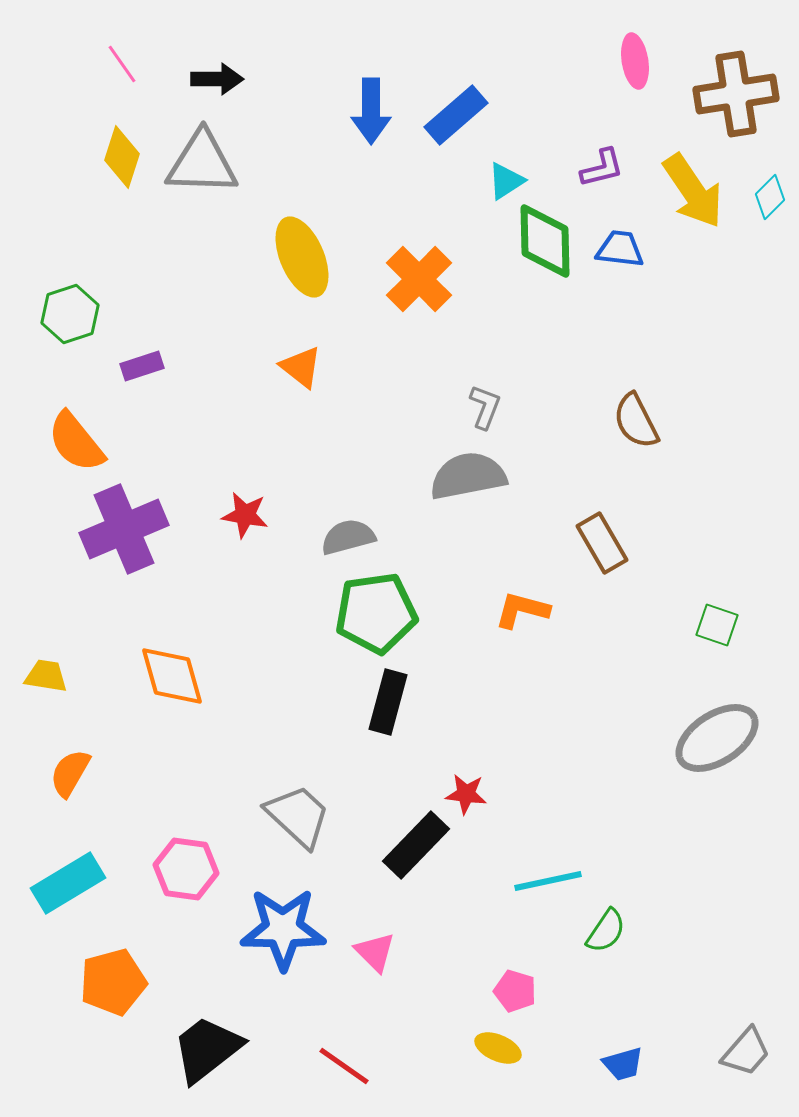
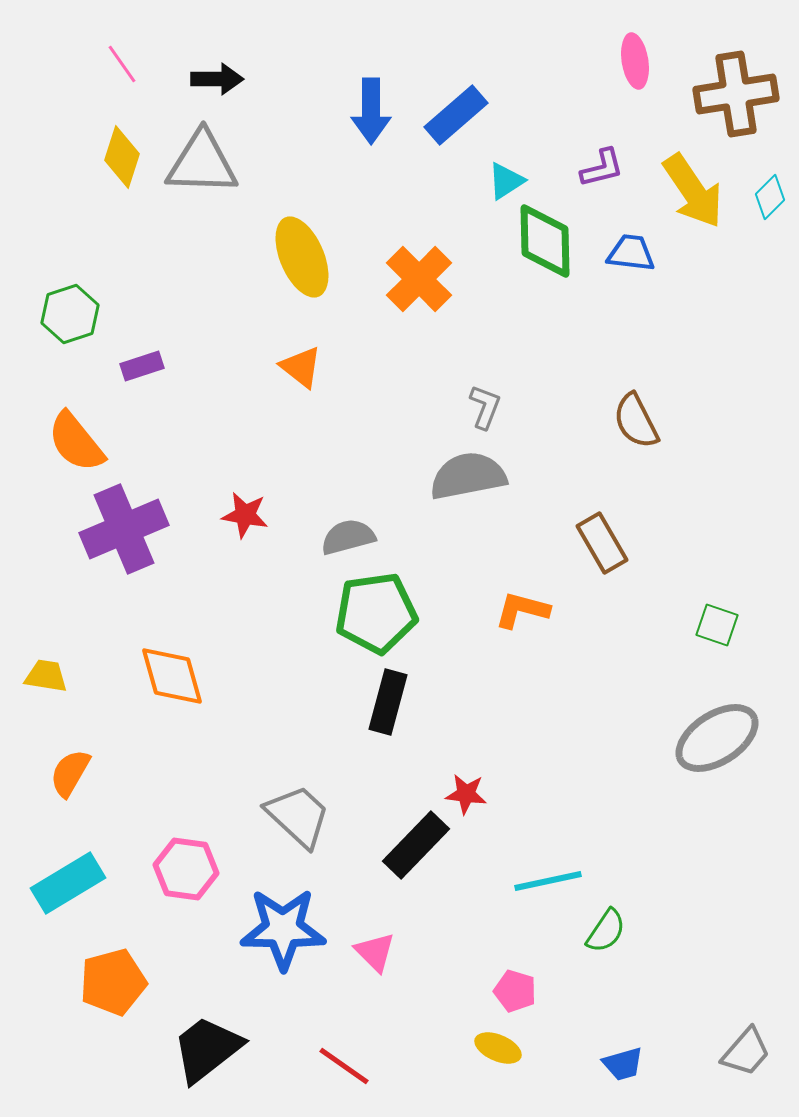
blue trapezoid at (620, 249): moved 11 px right, 4 px down
